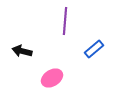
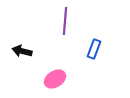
blue rectangle: rotated 30 degrees counterclockwise
pink ellipse: moved 3 px right, 1 px down
